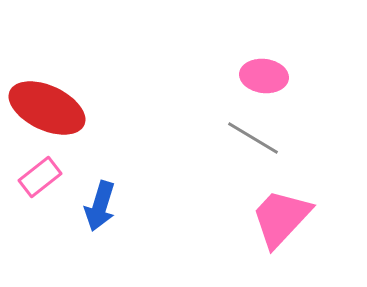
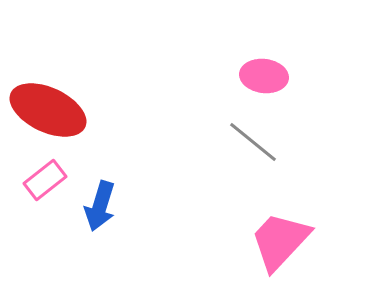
red ellipse: moved 1 px right, 2 px down
gray line: moved 4 px down; rotated 8 degrees clockwise
pink rectangle: moved 5 px right, 3 px down
pink trapezoid: moved 1 px left, 23 px down
